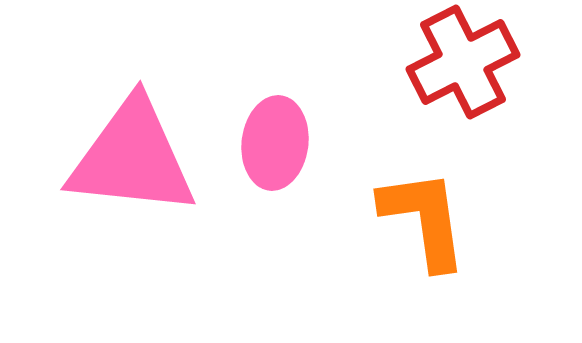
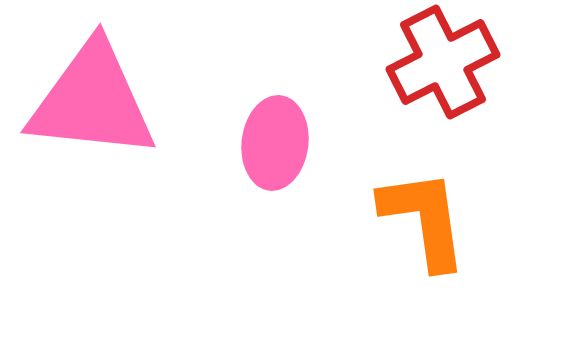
red cross: moved 20 px left
pink triangle: moved 40 px left, 57 px up
